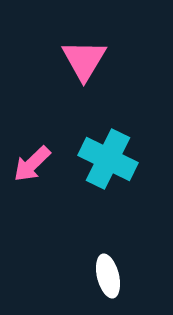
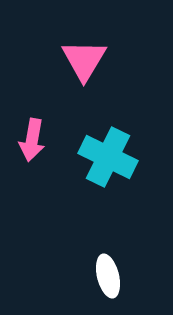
cyan cross: moved 2 px up
pink arrow: moved 24 px up; rotated 36 degrees counterclockwise
